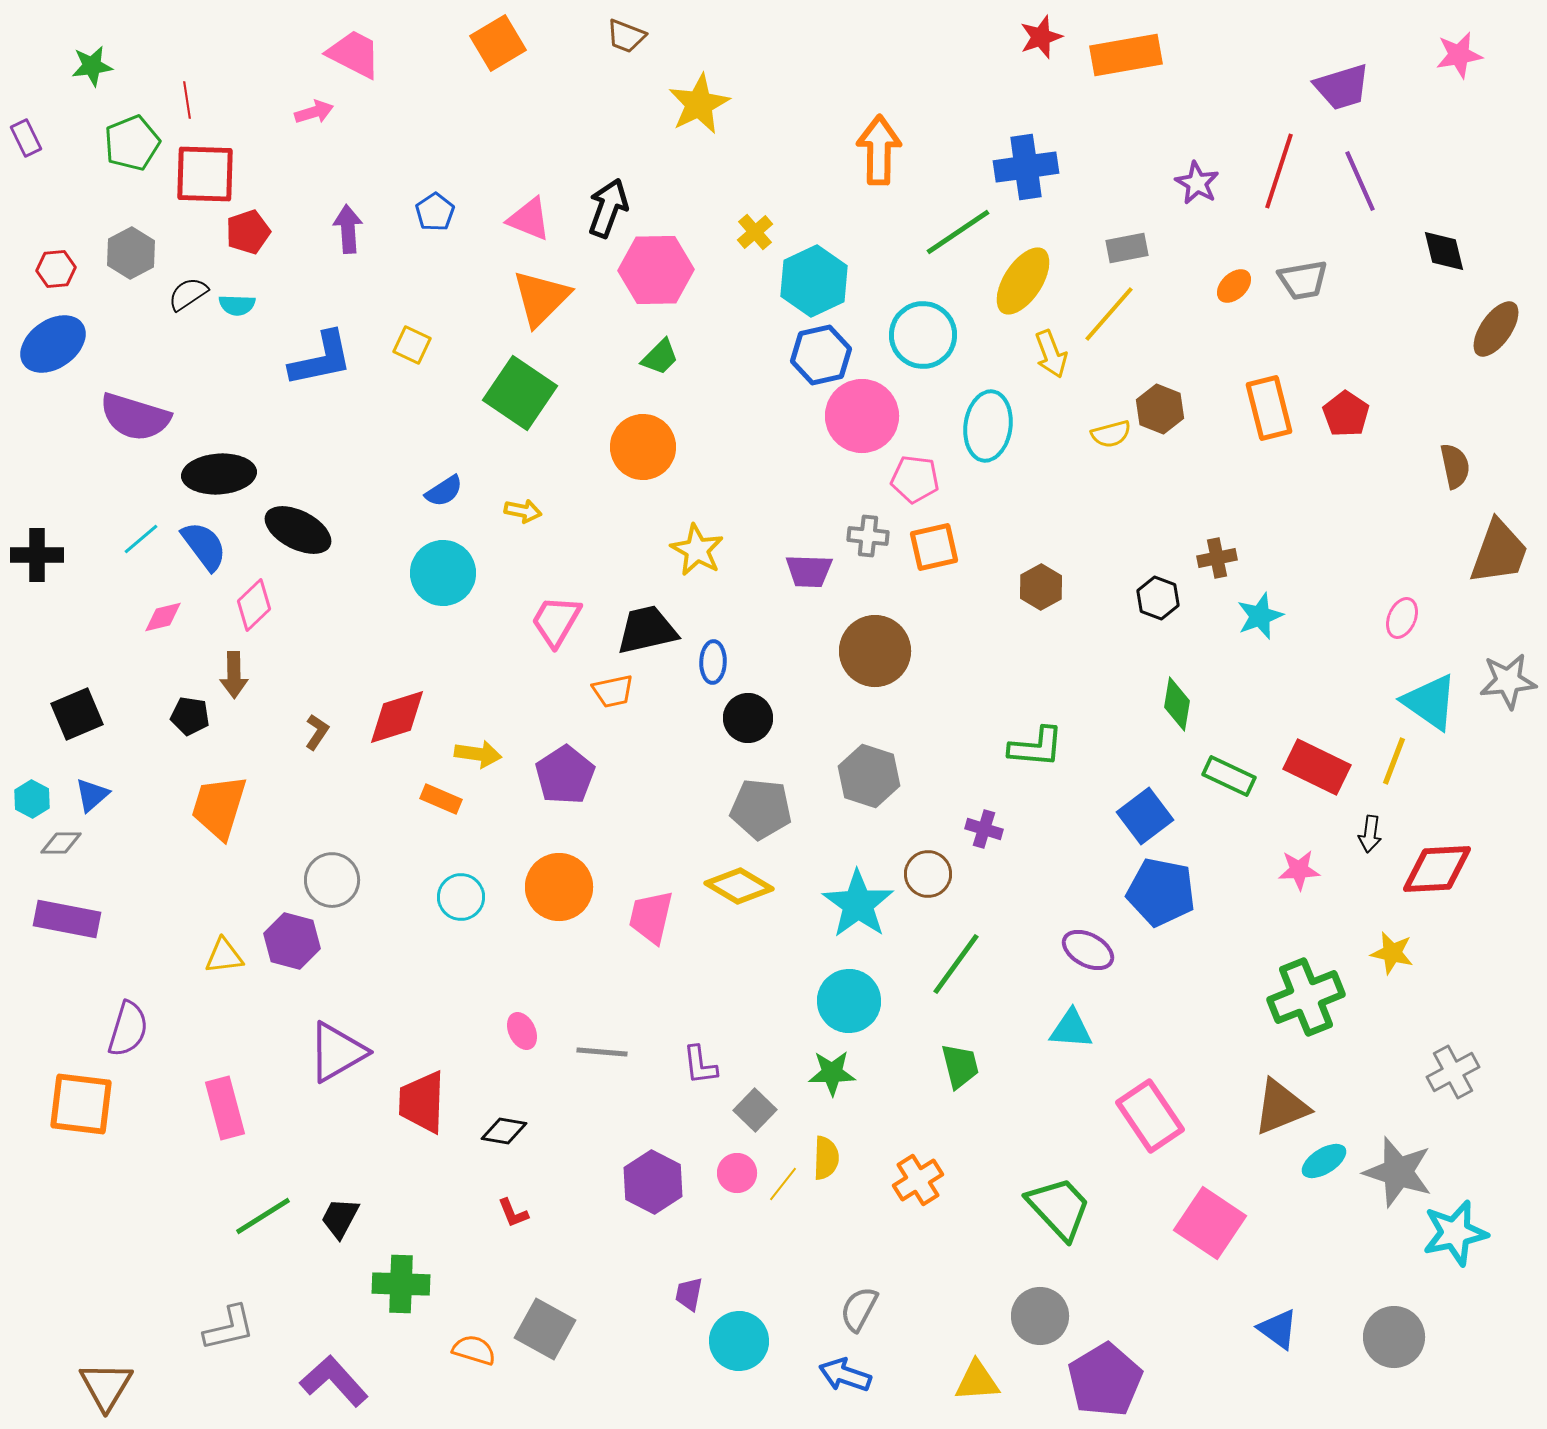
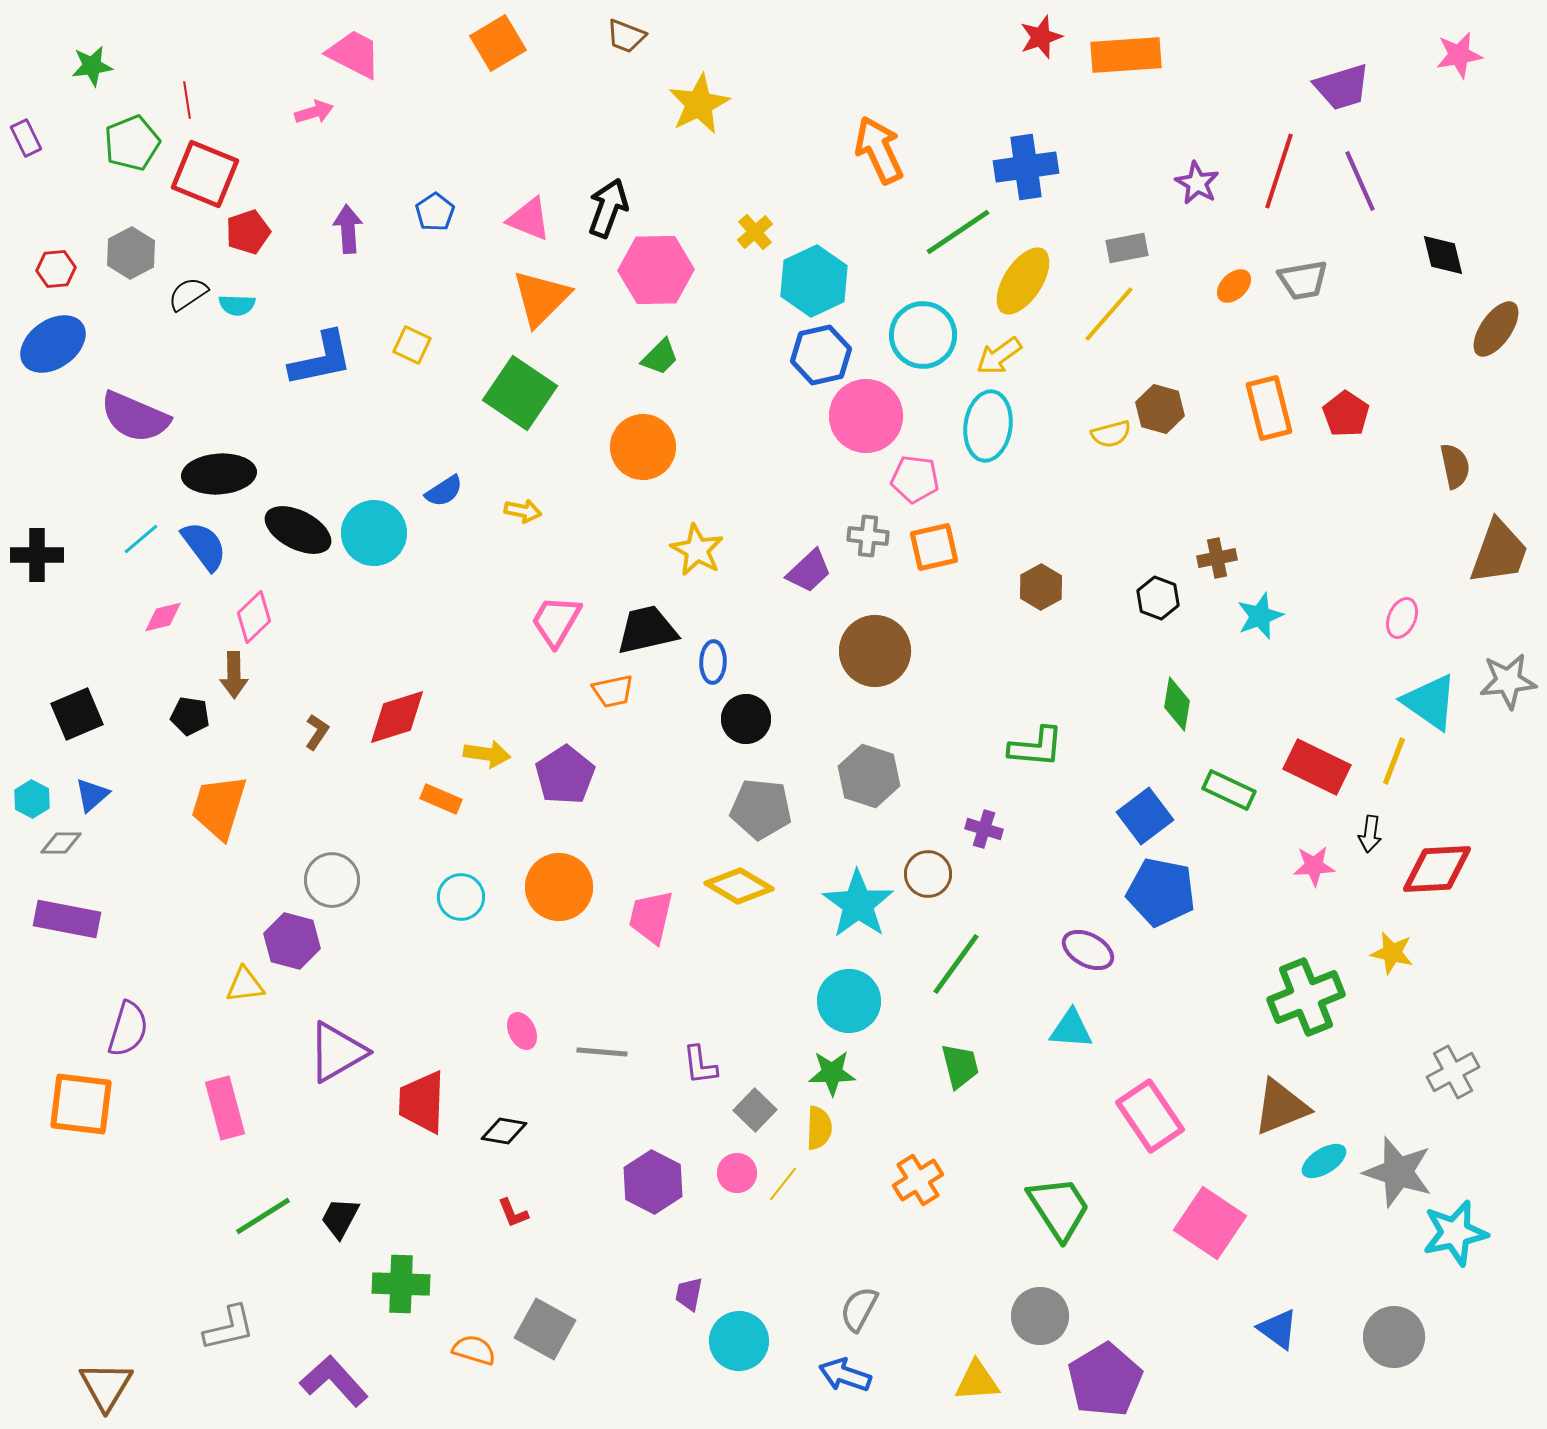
orange rectangle at (1126, 55): rotated 6 degrees clockwise
orange arrow at (879, 150): rotated 26 degrees counterclockwise
red square at (205, 174): rotated 20 degrees clockwise
black diamond at (1444, 251): moved 1 px left, 4 px down
yellow arrow at (1051, 354): moved 52 px left, 2 px down; rotated 75 degrees clockwise
brown hexagon at (1160, 409): rotated 6 degrees counterclockwise
pink circle at (862, 416): moved 4 px right
purple semicircle at (135, 417): rotated 6 degrees clockwise
purple trapezoid at (809, 571): rotated 45 degrees counterclockwise
cyan circle at (443, 573): moved 69 px left, 40 px up
pink diamond at (254, 605): moved 12 px down
black circle at (748, 718): moved 2 px left, 1 px down
yellow arrow at (478, 754): moved 9 px right
green rectangle at (1229, 776): moved 14 px down
pink star at (1299, 870): moved 15 px right, 4 px up
yellow triangle at (224, 956): moved 21 px right, 29 px down
yellow semicircle at (826, 1158): moved 7 px left, 30 px up
green trapezoid at (1059, 1208): rotated 10 degrees clockwise
